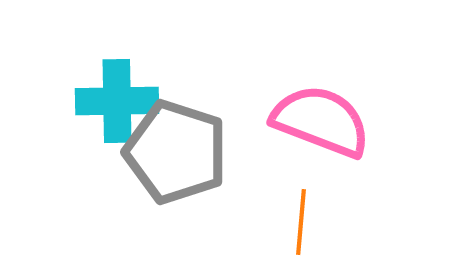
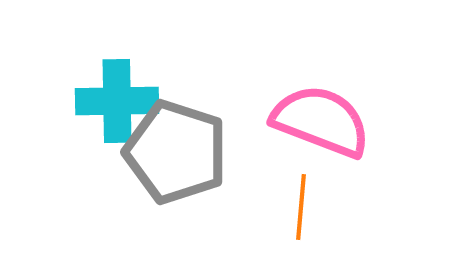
orange line: moved 15 px up
